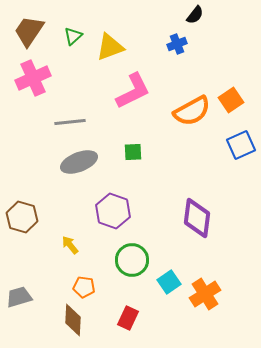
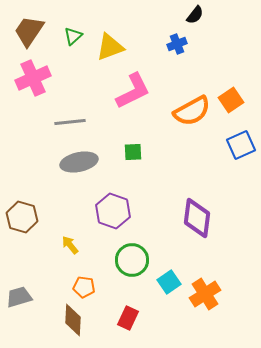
gray ellipse: rotated 9 degrees clockwise
